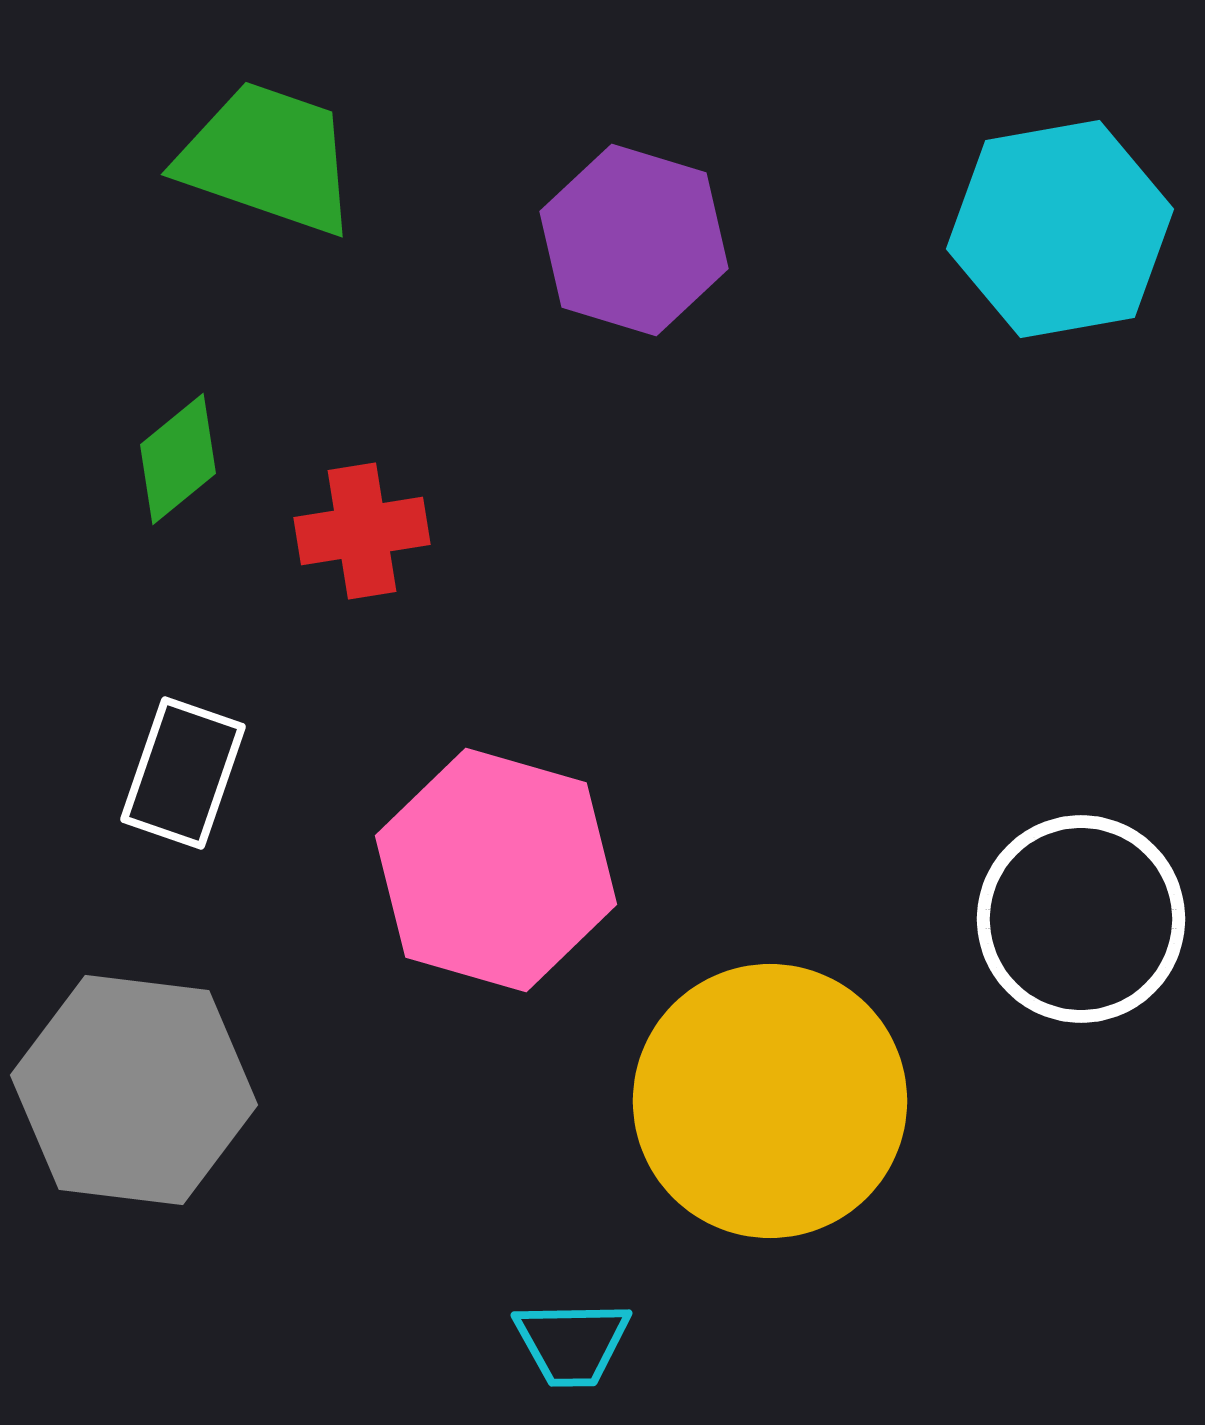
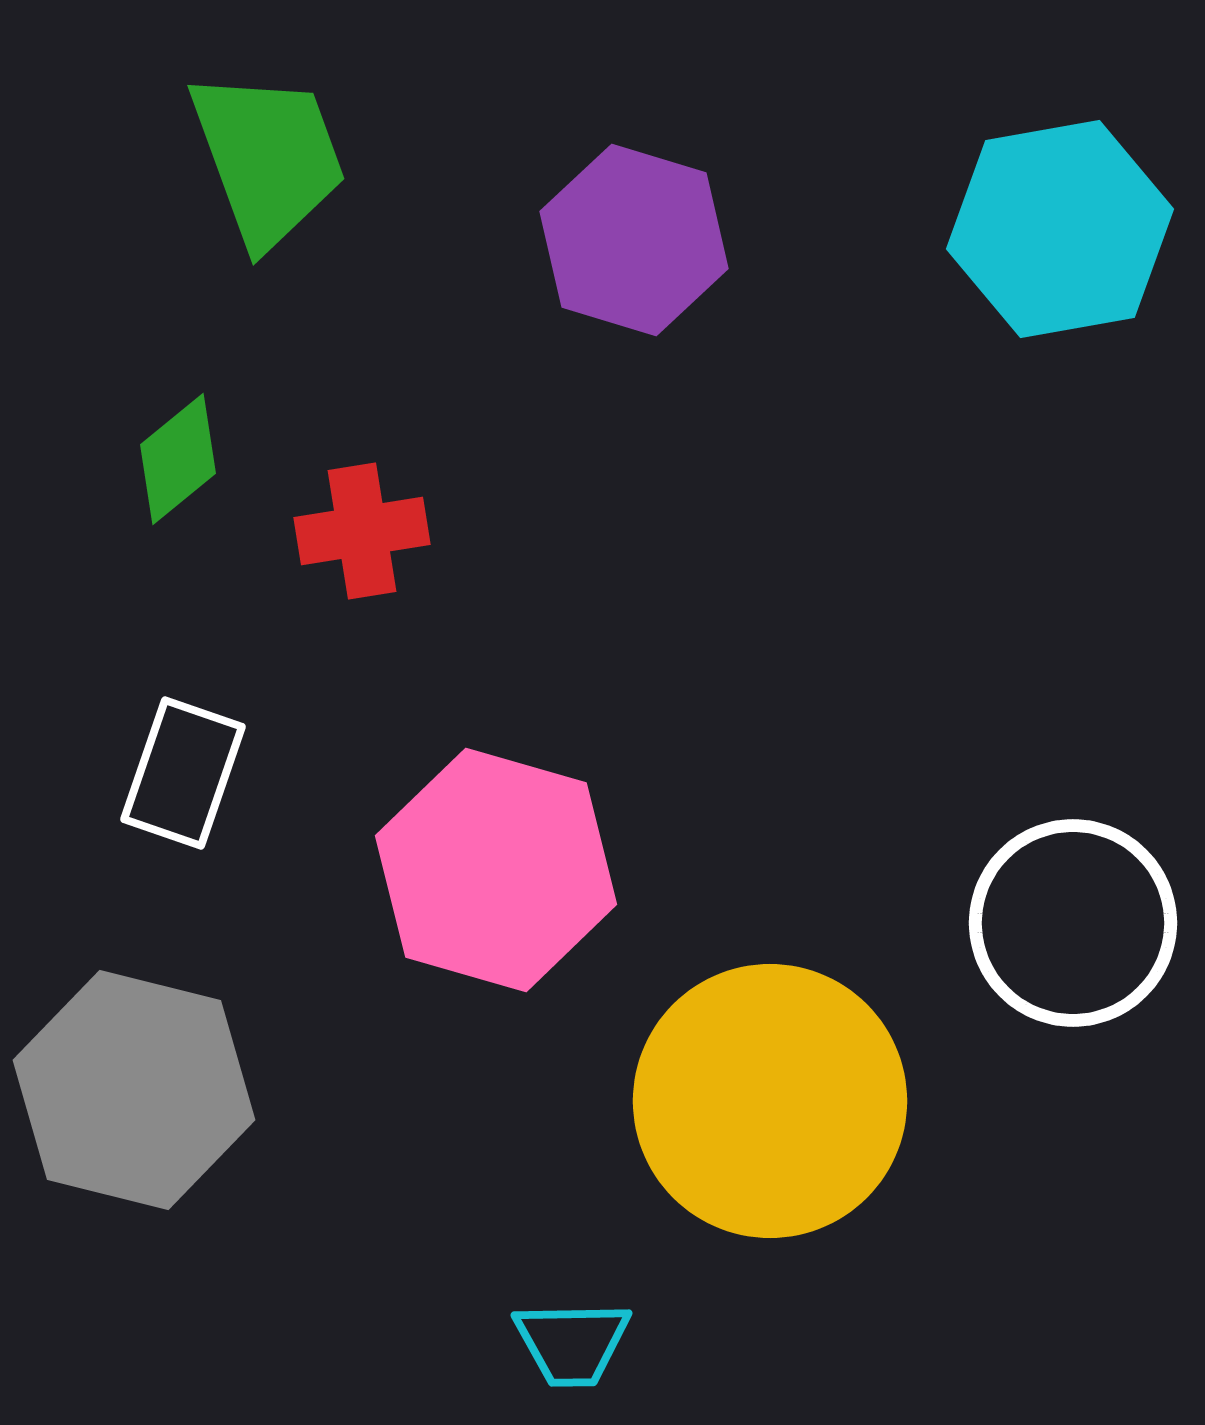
green trapezoid: rotated 51 degrees clockwise
white circle: moved 8 px left, 4 px down
gray hexagon: rotated 7 degrees clockwise
